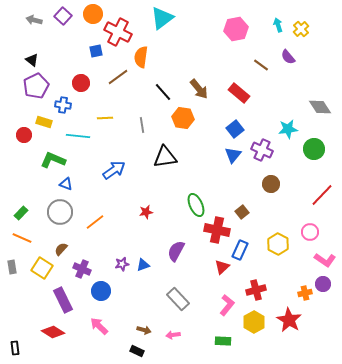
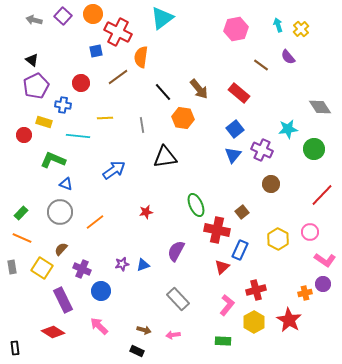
yellow hexagon at (278, 244): moved 5 px up
